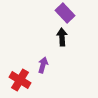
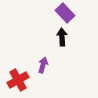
red cross: moved 2 px left; rotated 30 degrees clockwise
